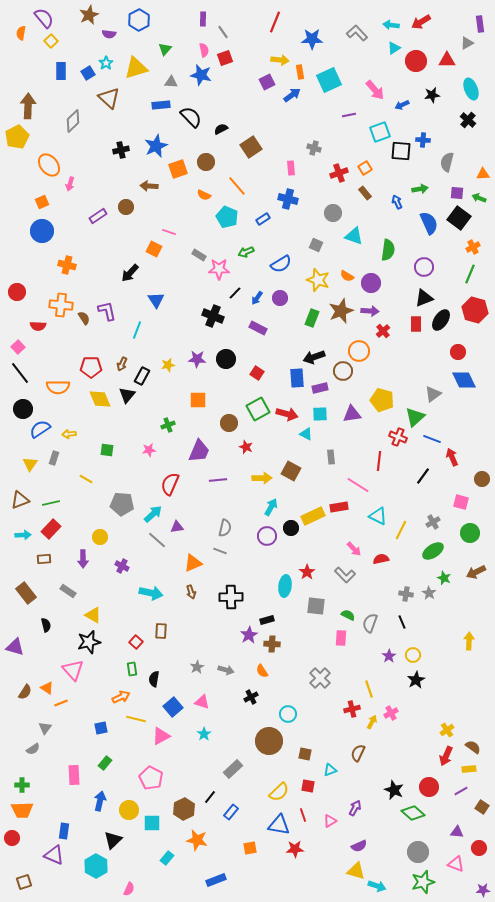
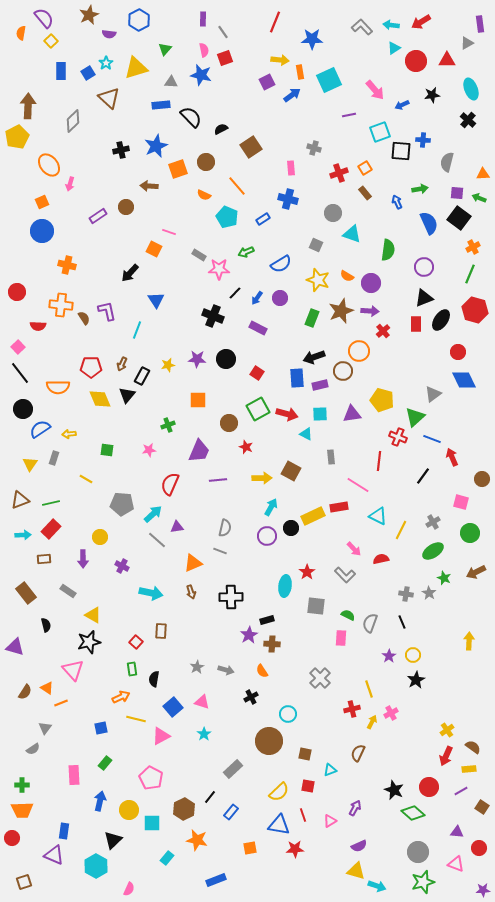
gray L-shape at (357, 33): moved 5 px right, 6 px up
cyan triangle at (354, 236): moved 2 px left, 2 px up
purple rectangle at (320, 388): moved 3 px up
